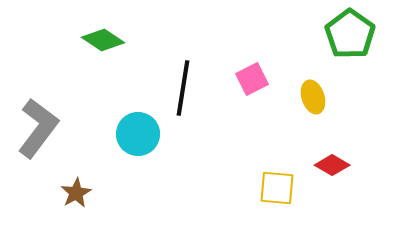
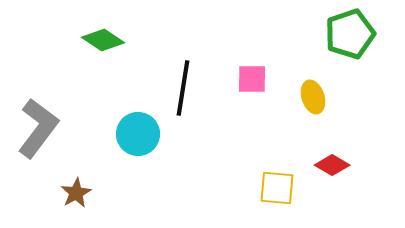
green pentagon: rotated 18 degrees clockwise
pink square: rotated 28 degrees clockwise
